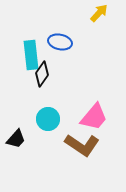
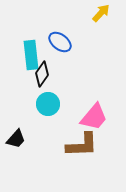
yellow arrow: moved 2 px right
blue ellipse: rotated 25 degrees clockwise
cyan circle: moved 15 px up
brown L-shape: rotated 36 degrees counterclockwise
